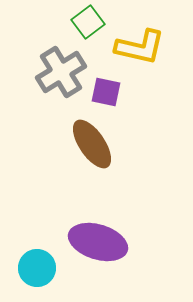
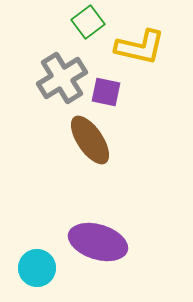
gray cross: moved 1 px right, 6 px down
brown ellipse: moved 2 px left, 4 px up
